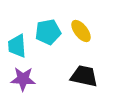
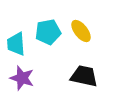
cyan trapezoid: moved 1 px left, 2 px up
purple star: moved 1 px left, 1 px up; rotated 15 degrees clockwise
